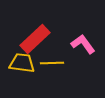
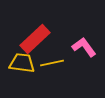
pink L-shape: moved 1 px right, 3 px down
yellow line: rotated 10 degrees counterclockwise
